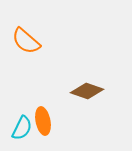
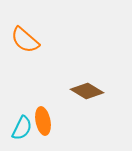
orange semicircle: moved 1 px left, 1 px up
brown diamond: rotated 12 degrees clockwise
